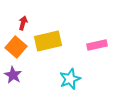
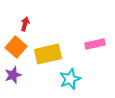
red arrow: moved 2 px right, 1 px down
yellow rectangle: moved 13 px down
pink rectangle: moved 2 px left, 1 px up
purple star: rotated 24 degrees clockwise
